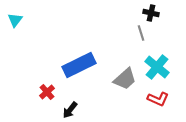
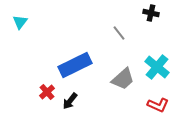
cyan triangle: moved 5 px right, 2 px down
gray line: moved 22 px left; rotated 21 degrees counterclockwise
blue rectangle: moved 4 px left
gray trapezoid: moved 2 px left
red L-shape: moved 6 px down
black arrow: moved 9 px up
